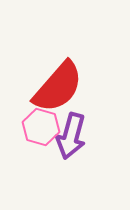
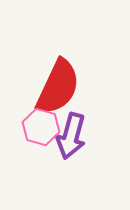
red semicircle: rotated 16 degrees counterclockwise
